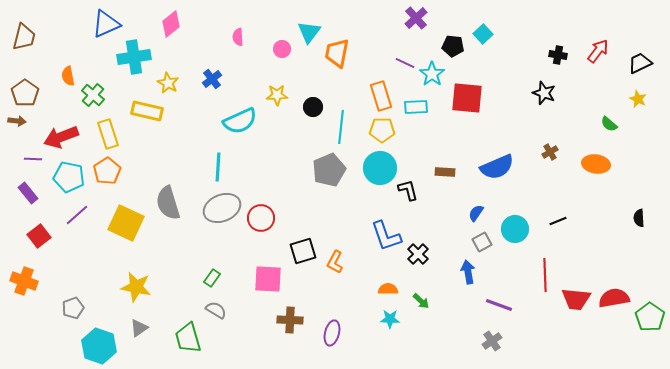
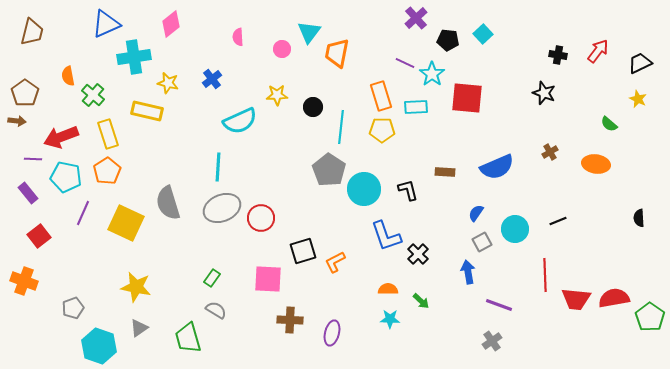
brown trapezoid at (24, 37): moved 8 px right, 5 px up
black pentagon at (453, 46): moved 5 px left, 6 px up
yellow star at (168, 83): rotated 15 degrees counterclockwise
cyan circle at (380, 168): moved 16 px left, 21 px down
gray pentagon at (329, 170): rotated 16 degrees counterclockwise
cyan pentagon at (69, 177): moved 3 px left
purple line at (77, 215): moved 6 px right, 2 px up; rotated 25 degrees counterclockwise
orange L-shape at (335, 262): rotated 35 degrees clockwise
